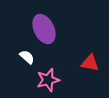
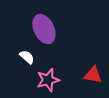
red triangle: moved 3 px right, 12 px down
